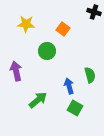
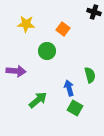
purple arrow: rotated 108 degrees clockwise
blue arrow: moved 2 px down
